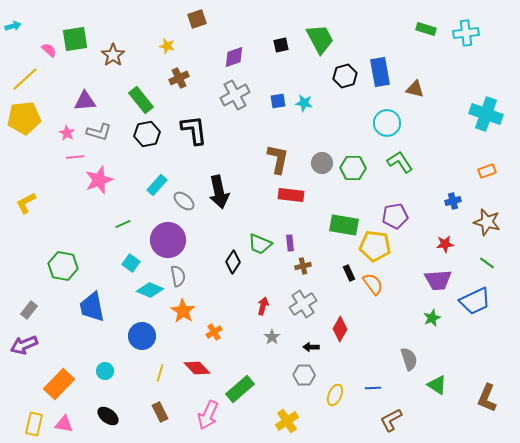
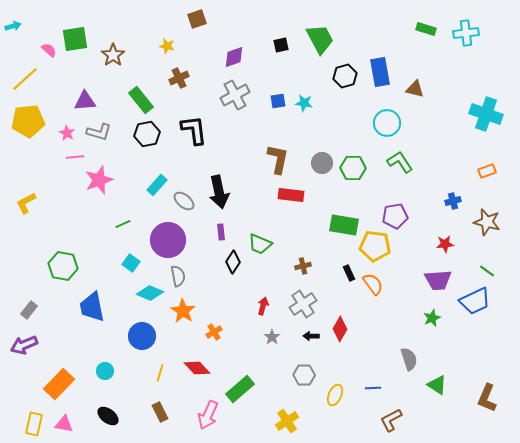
yellow pentagon at (24, 118): moved 4 px right, 3 px down
purple rectangle at (290, 243): moved 69 px left, 11 px up
green line at (487, 263): moved 8 px down
cyan diamond at (150, 290): moved 3 px down
black arrow at (311, 347): moved 11 px up
